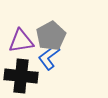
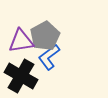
gray pentagon: moved 6 px left
black cross: rotated 24 degrees clockwise
